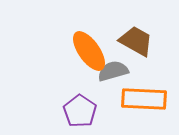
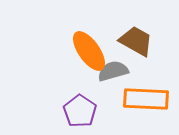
orange rectangle: moved 2 px right
